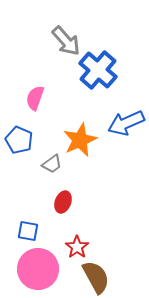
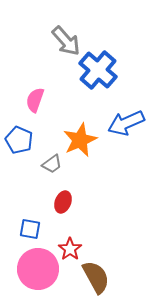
pink semicircle: moved 2 px down
blue square: moved 2 px right, 2 px up
red star: moved 7 px left, 2 px down
